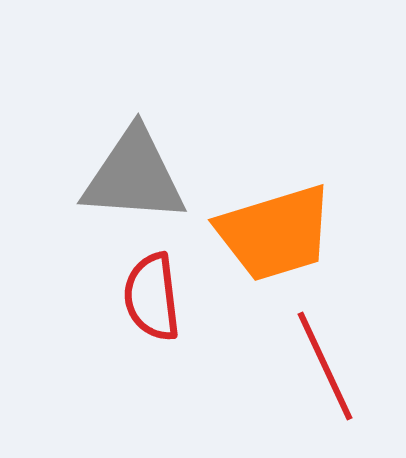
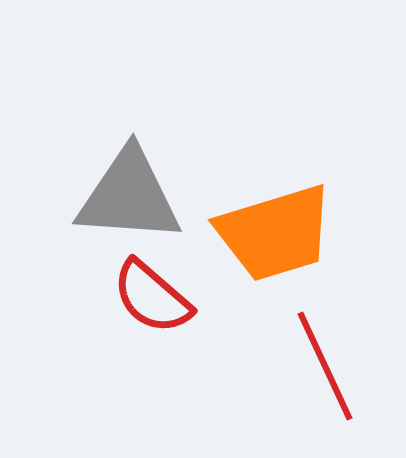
gray triangle: moved 5 px left, 20 px down
red semicircle: rotated 42 degrees counterclockwise
